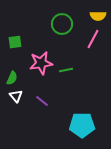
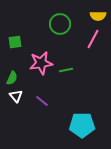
green circle: moved 2 px left
